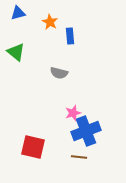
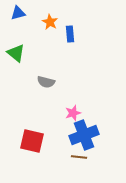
blue rectangle: moved 2 px up
green triangle: moved 1 px down
gray semicircle: moved 13 px left, 9 px down
blue cross: moved 2 px left, 4 px down
red square: moved 1 px left, 6 px up
